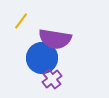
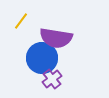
purple semicircle: moved 1 px right, 1 px up
